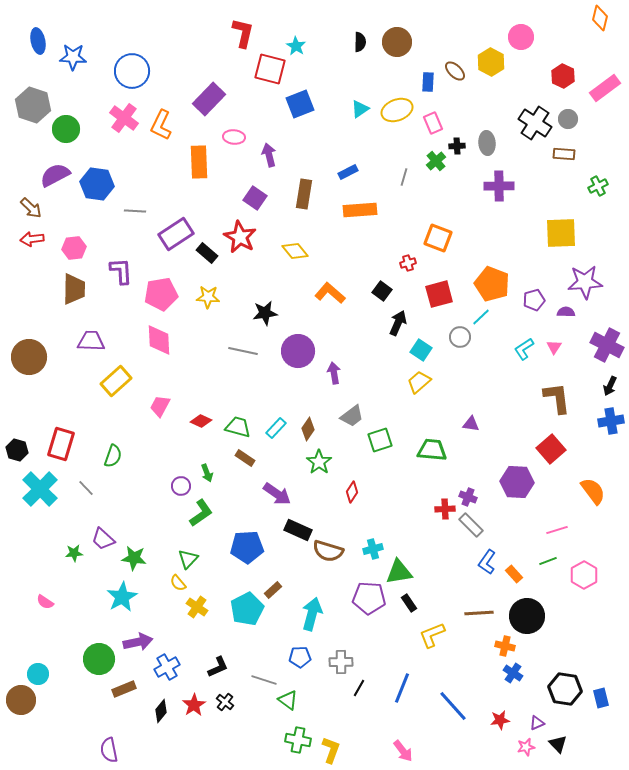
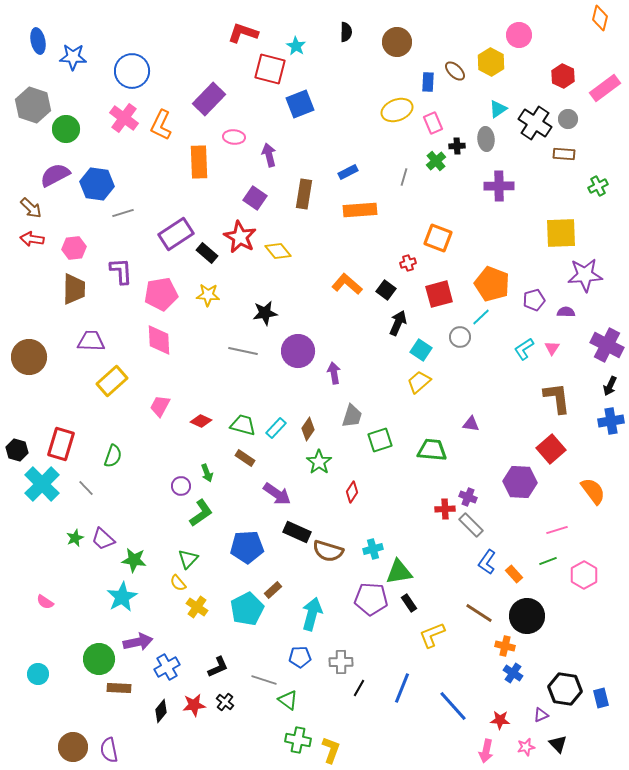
red L-shape at (243, 33): rotated 84 degrees counterclockwise
pink circle at (521, 37): moved 2 px left, 2 px up
black semicircle at (360, 42): moved 14 px left, 10 px up
cyan triangle at (360, 109): moved 138 px right
gray ellipse at (487, 143): moved 1 px left, 4 px up
gray line at (135, 211): moved 12 px left, 2 px down; rotated 20 degrees counterclockwise
red arrow at (32, 239): rotated 15 degrees clockwise
yellow diamond at (295, 251): moved 17 px left
purple star at (585, 282): moved 7 px up
black square at (382, 291): moved 4 px right, 1 px up
orange L-shape at (330, 293): moved 17 px right, 9 px up
yellow star at (208, 297): moved 2 px up
pink triangle at (554, 347): moved 2 px left, 1 px down
yellow rectangle at (116, 381): moved 4 px left
gray trapezoid at (352, 416): rotated 35 degrees counterclockwise
green trapezoid at (238, 427): moved 5 px right, 2 px up
purple hexagon at (517, 482): moved 3 px right
cyan cross at (40, 489): moved 2 px right, 5 px up
black rectangle at (298, 530): moved 1 px left, 2 px down
green star at (74, 553): moved 1 px right, 15 px up; rotated 18 degrees counterclockwise
green star at (134, 558): moved 2 px down
purple pentagon at (369, 598): moved 2 px right, 1 px down
brown line at (479, 613): rotated 36 degrees clockwise
brown rectangle at (124, 689): moved 5 px left, 1 px up; rotated 25 degrees clockwise
brown circle at (21, 700): moved 52 px right, 47 px down
red star at (194, 705): rotated 25 degrees clockwise
red star at (500, 720): rotated 12 degrees clockwise
purple triangle at (537, 723): moved 4 px right, 8 px up
pink arrow at (403, 751): moved 83 px right; rotated 50 degrees clockwise
